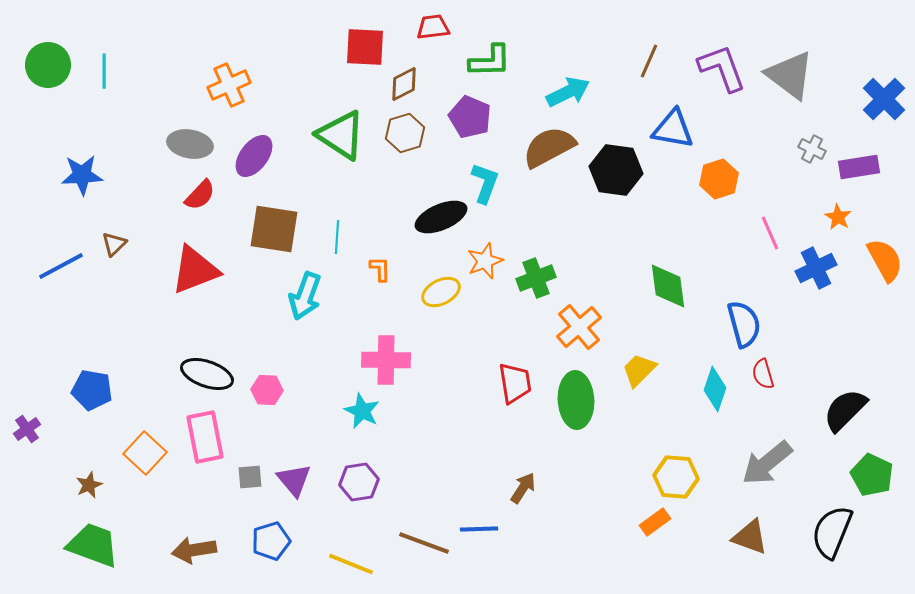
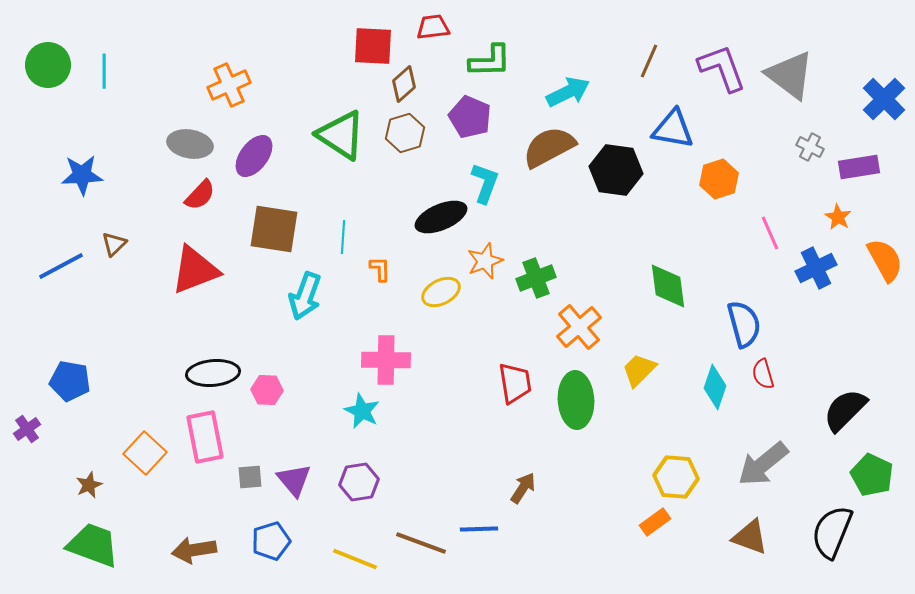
red square at (365, 47): moved 8 px right, 1 px up
brown diamond at (404, 84): rotated 15 degrees counterclockwise
gray cross at (812, 149): moved 2 px left, 2 px up
cyan line at (337, 237): moved 6 px right
black ellipse at (207, 374): moved 6 px right, 1 px up; rotated 24 degrees counterclockwise
cyan diamond at (715, 389): moved 2 px up
blue pentagon at (92, 390): moved 22 px left, 9 px up
gray arrow at (767, 463): moved 4 px left, 1 px down
brown line at (424, 543): moved 3 px left
yellow line at (351, 564): moved 4 px right, 5 px up
